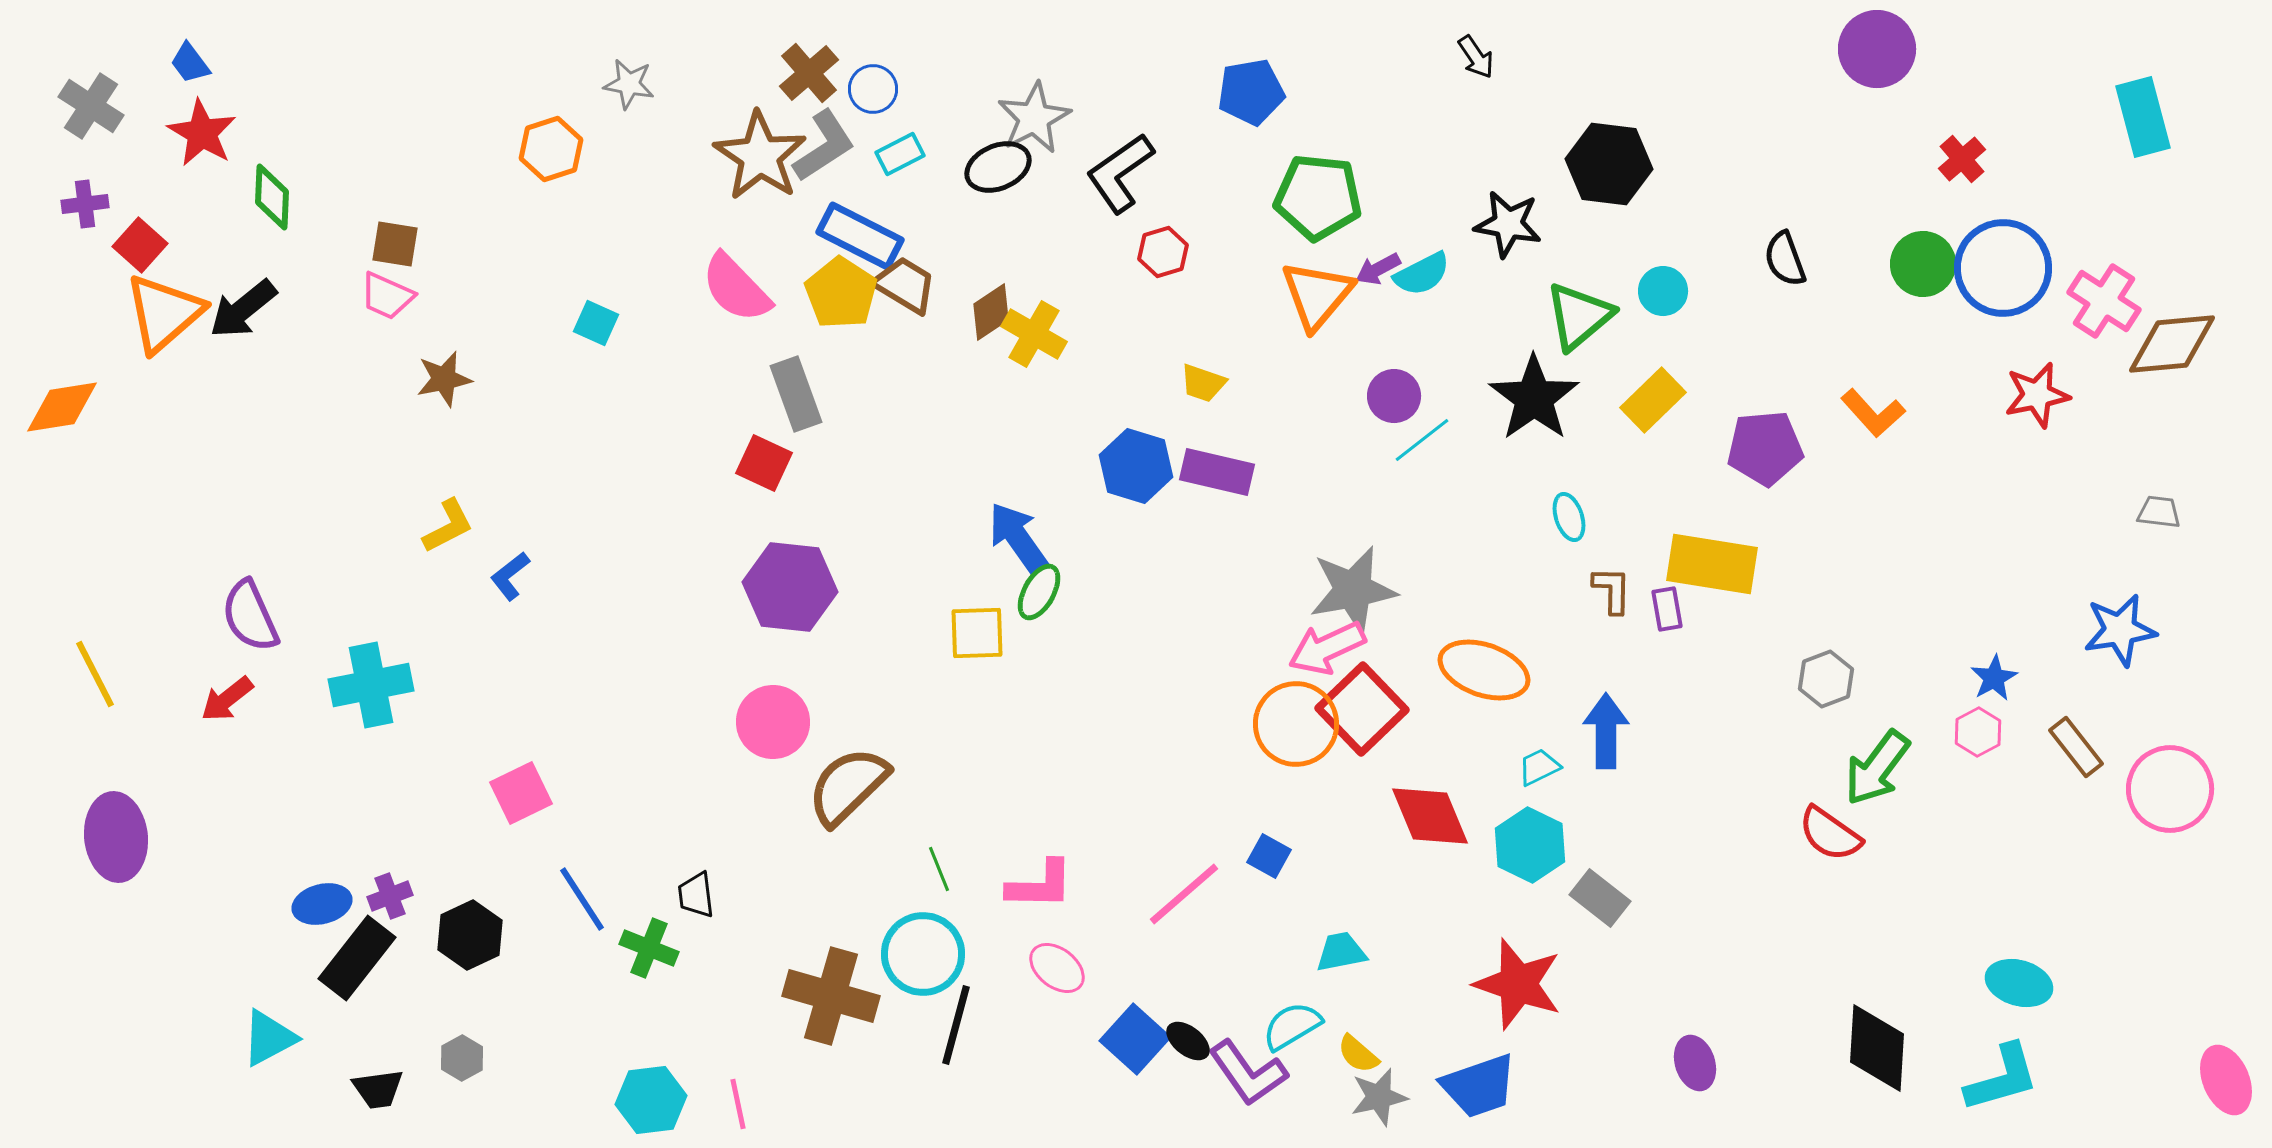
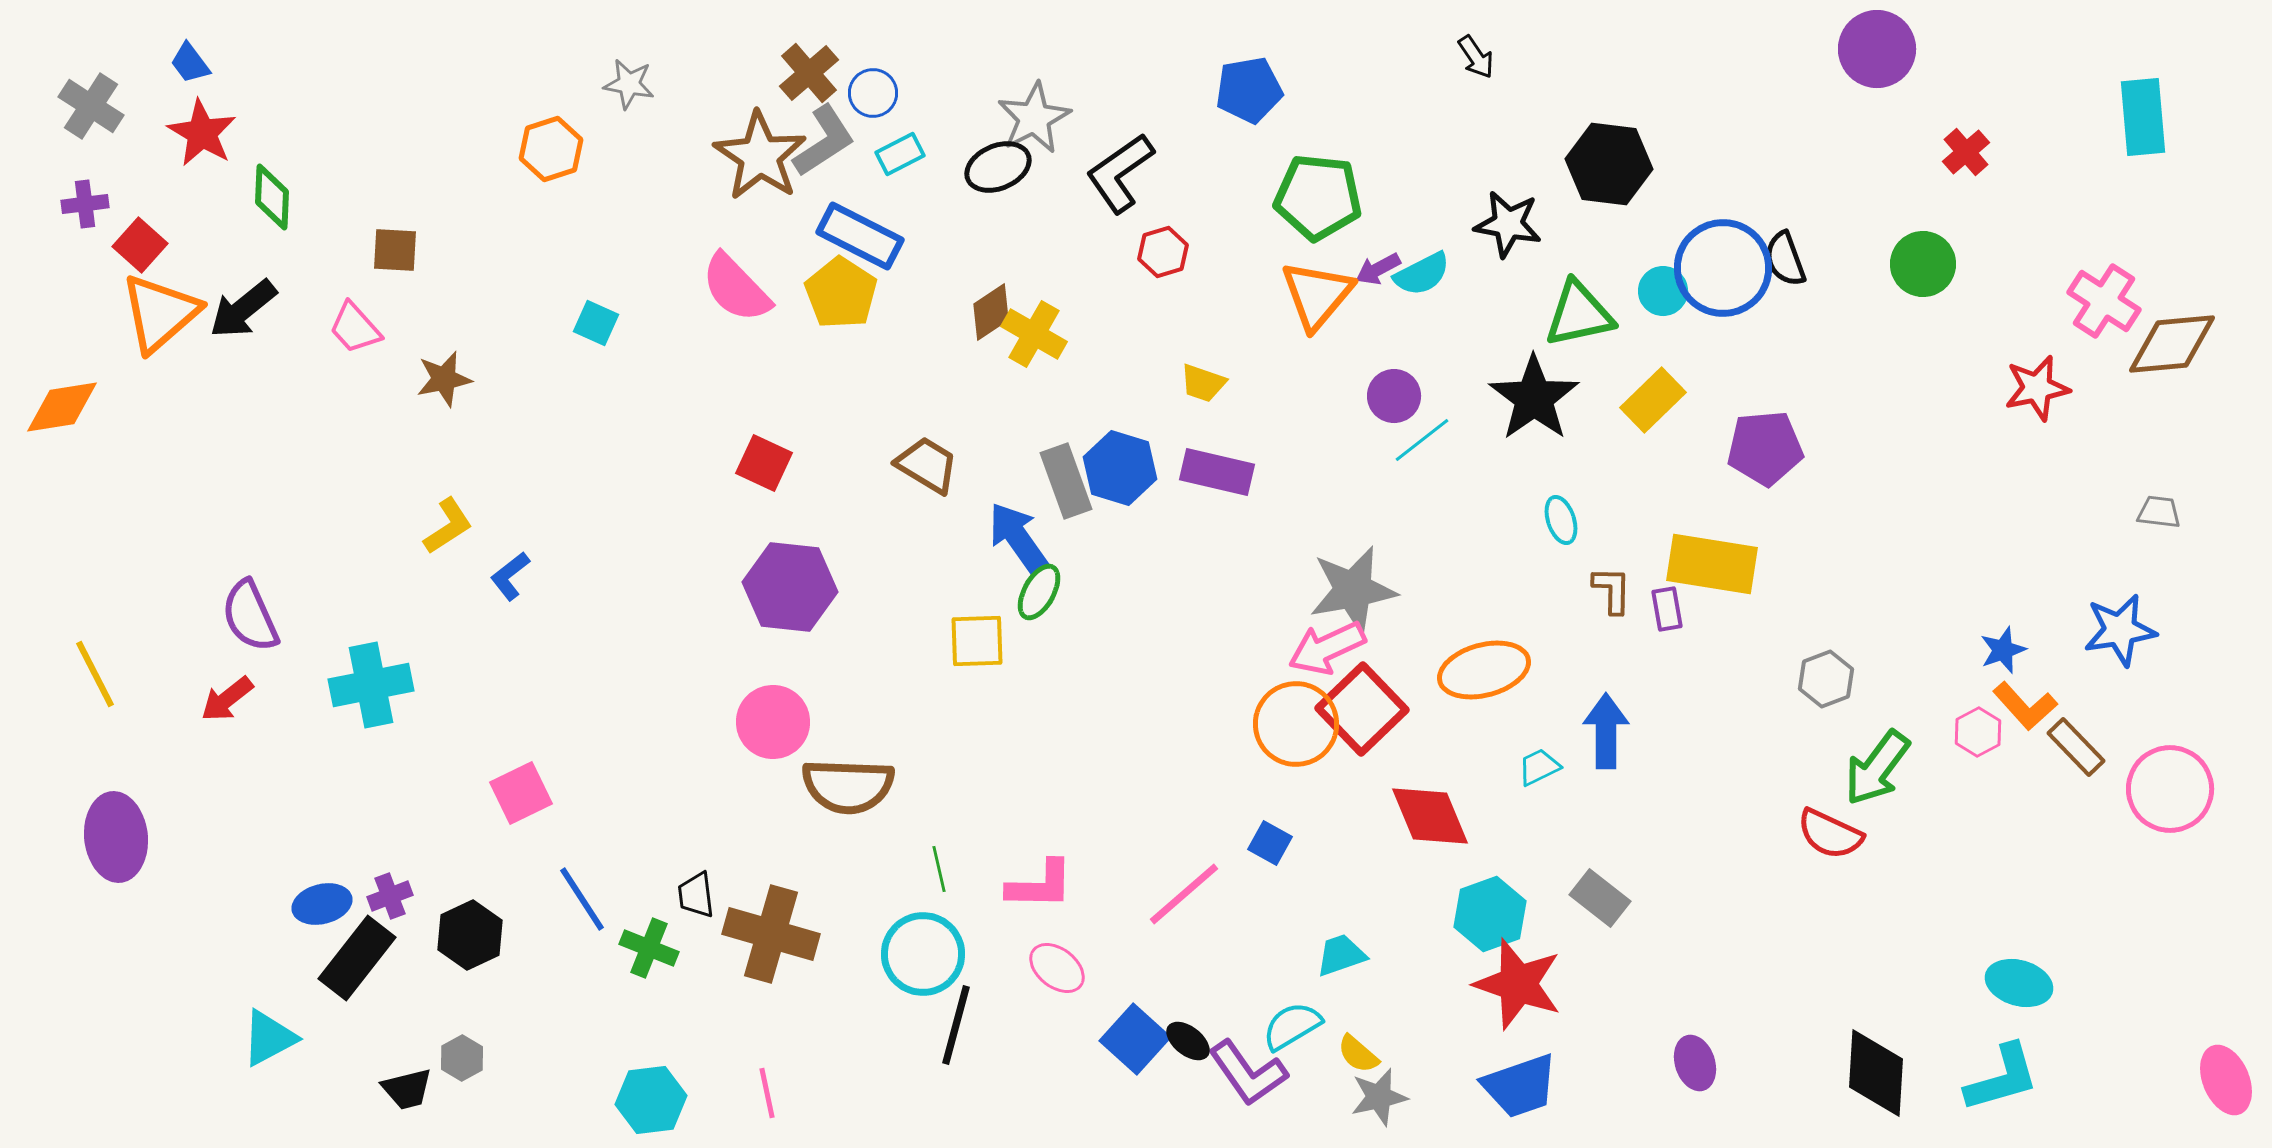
blue circle at (873, 89): moved 4 px down
blue pentagon at (1251, 92): moved 2 px left, 2 px up
cyan rectangle at (2143, 117): rotated 10 degrees clockwise
gray L-shape at (824, 146): moved 5 px up
red cross at (1962, 159): moved 4 px right, 7 px up
brown square at (395, 244): moved 6 px down; rotated 6 degrees counterclockwise
blue circle at (2003, 268): moved 280 px left
brown trapezoid at (905, 285): moved 22 px right, 180 px down
pink trapezoid at (387, 296): moved 32 px left, 32 px down; rotated 24 degrees clockwise
orange triangle at (164, 313): moved 4 px left
green triangle at (1579, 316): moved 2 px up; rotated 28 degrees clockwise
gray rectangle at (796, 394): moved 270 px right, 87 px down
red star at (2037, 395): moved 7 px up
orange L-shape at (1873, 413): moved 152 px right, 293 px down
blue hexagon at (1136, 466): moved 16 px left, 2 px down
cyan ellipse at (1569, 517): moved 8 px left, 3 px down
yellow L-shape at (448, 526): rotated 6 degrees counterclockwise
yellow square at (977, 633): moved 8 px down
orange ellipse at (1484, 670): rotated 34 degrees counterclockwise
blue star at (1994, 678): moved 9 px right, 28 px up; rotated 9 degrees clockwise
brown rectangle at (2076, 747): rotated 6 degrees counterclockwise
brown semicircle at (848, 786): rotated 134 degrees counterclockwise
red semicircle at (1830, 834): rotated 10 degrees counterclockwise
cyan hexagon at (1530, 845): moved 40 px left, 69 px down; rotated 14 degrees clockwise
blue square at (1269, 856): moved 1 px right, 13 px up
green line at (939, 869): rotated 9 degrees clockwise
cyan trapezoid at (1341, 952): moved 3 px down; rotated 8 degrees counterclockwise
brown cross at (831, 996): moved 60 px left, 62 px up
black diamond at (1877, 1048): moved 1 px left, 25 px down
blue trapezoid at (1479, 1086): moved 41 px right
black trapezoid at (378, 1089): moved 29 px right; rotated 6 degrees counterclockwise
pink line at (738, 1104): moved 29 px right, 11 px up
